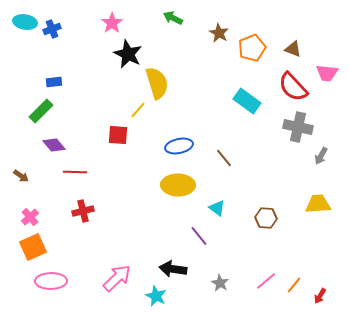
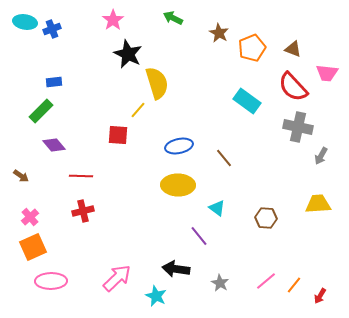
pink star: moved 1 px right, 3 px up
red line: moved 6 px right, 4 px down
black arrow: moved 3 px right
